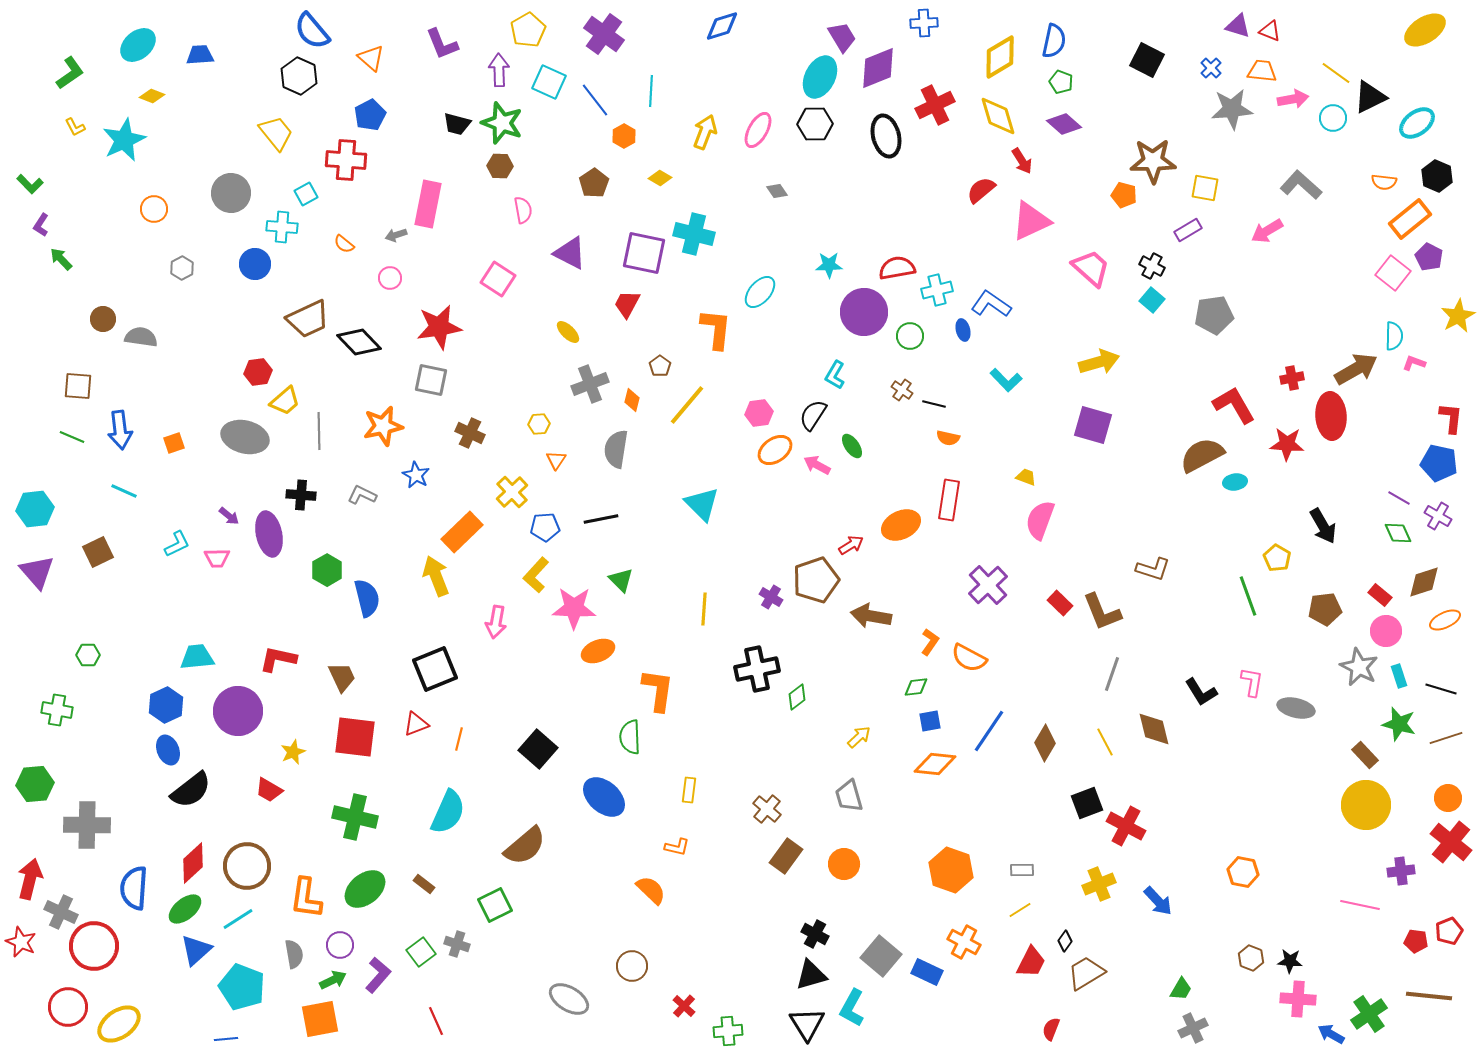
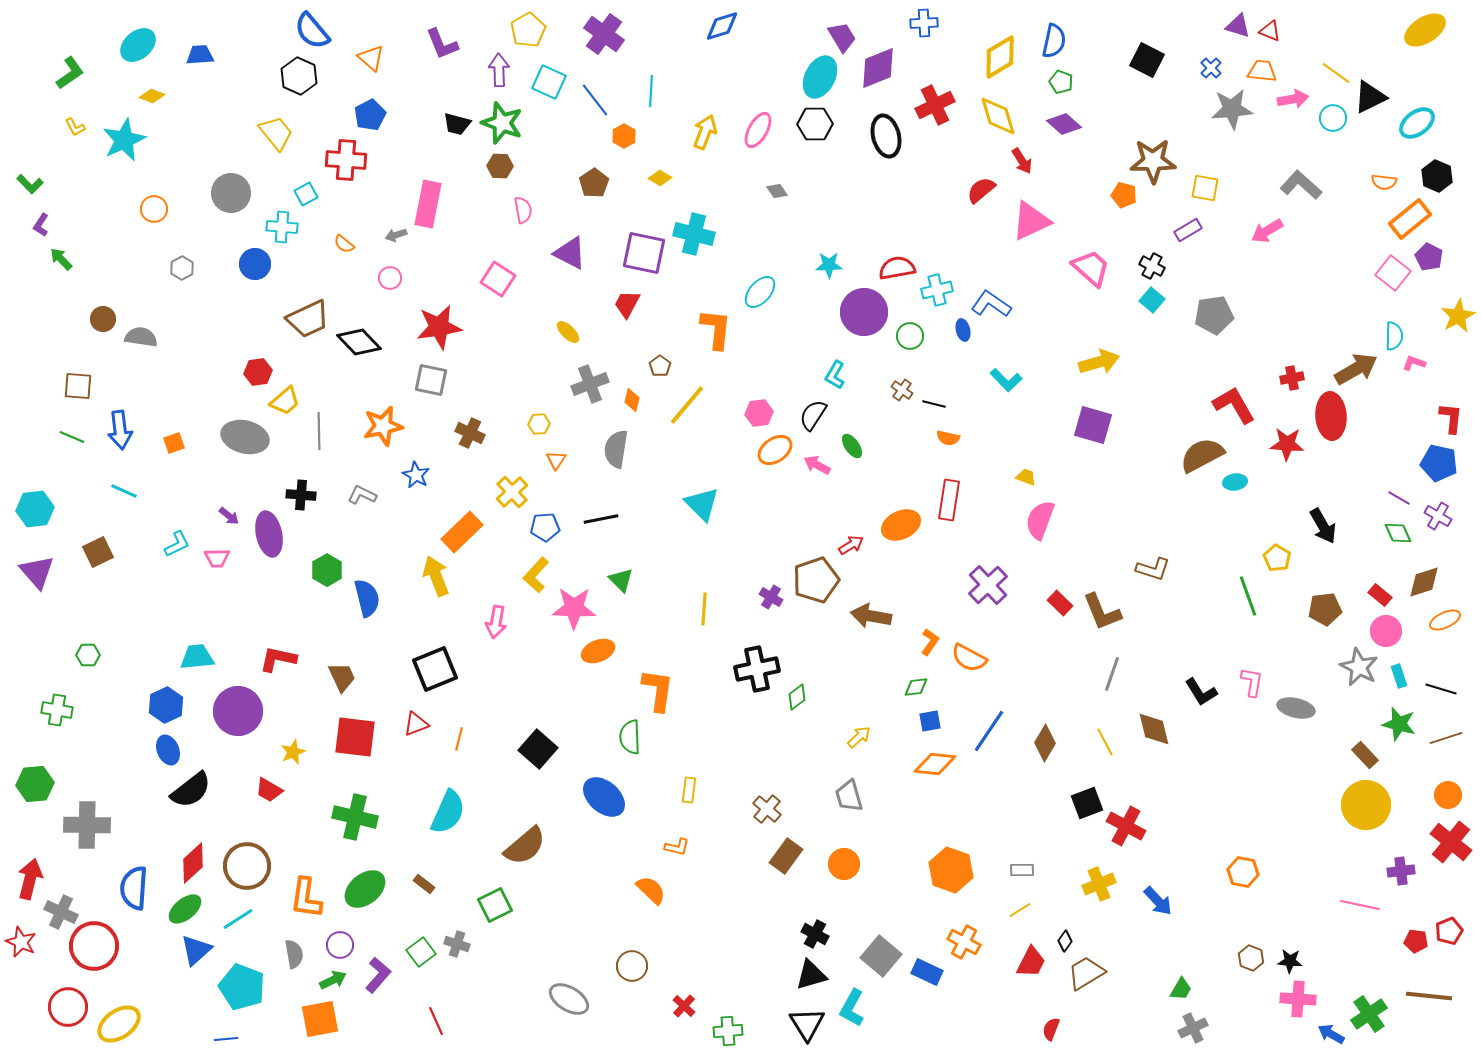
orange circle at (1448, 798): moved 3 px up
